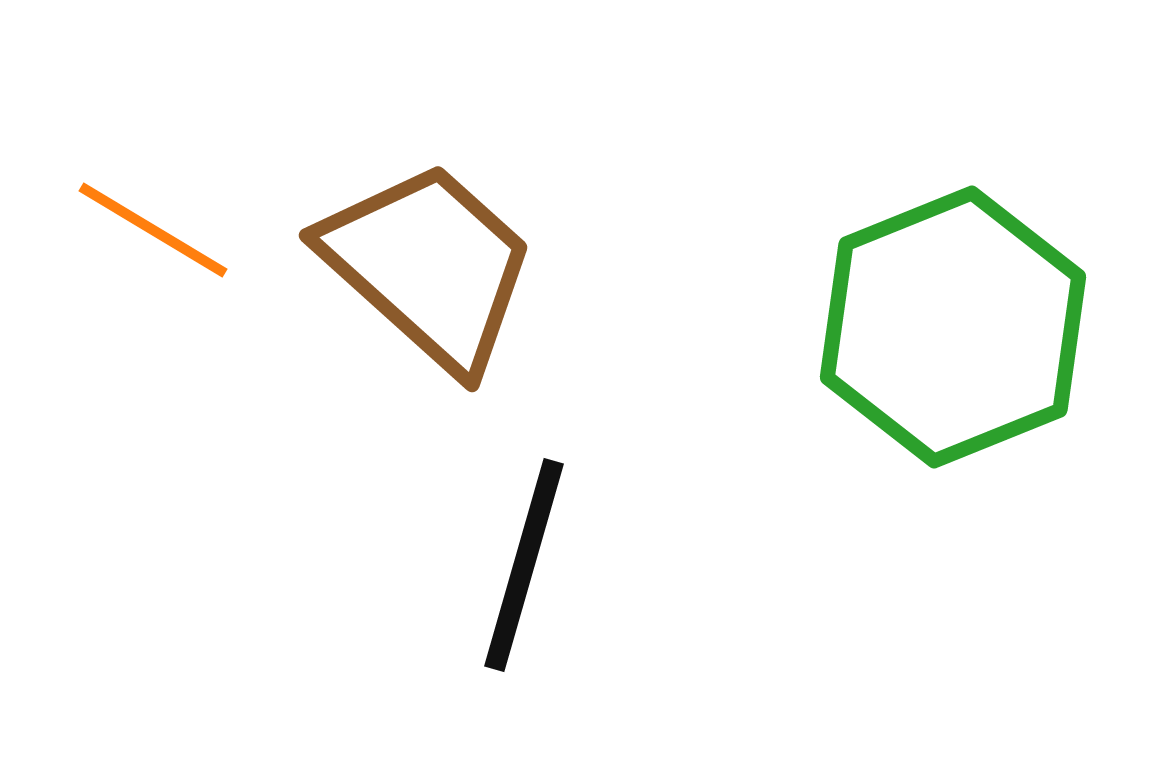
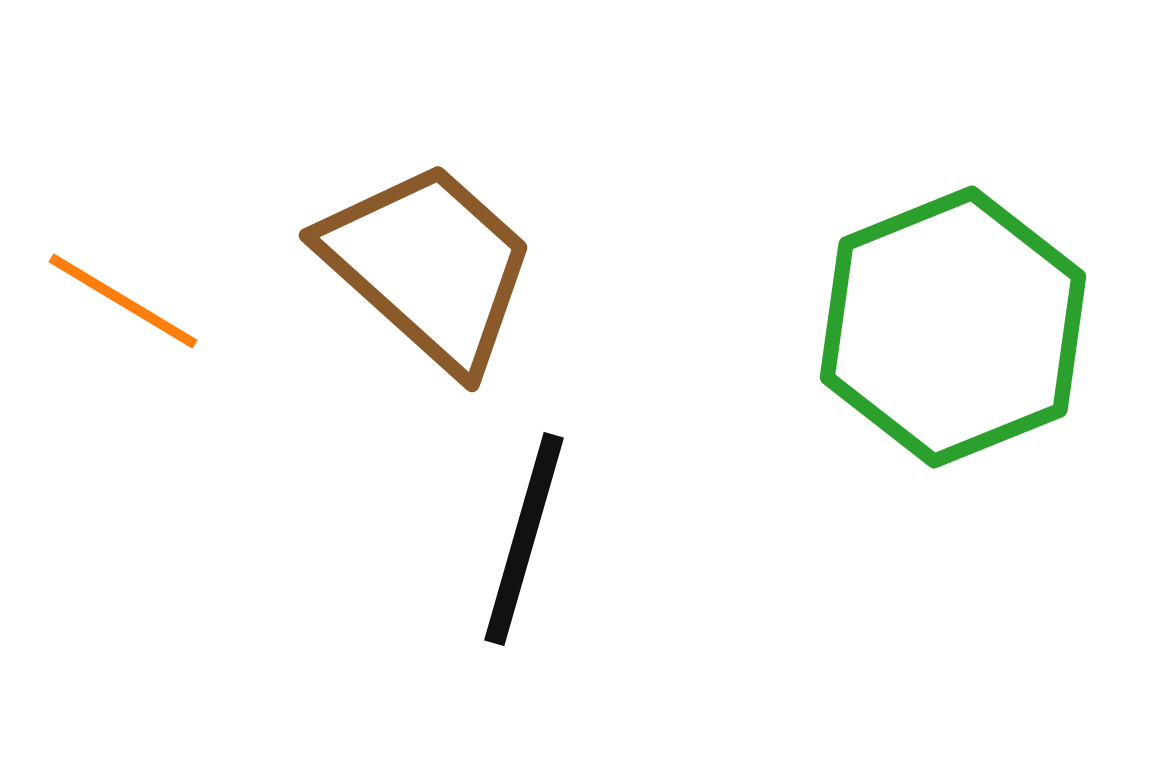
orange line: moved 30 px left, 71 px down
black line: moved 26 px up
